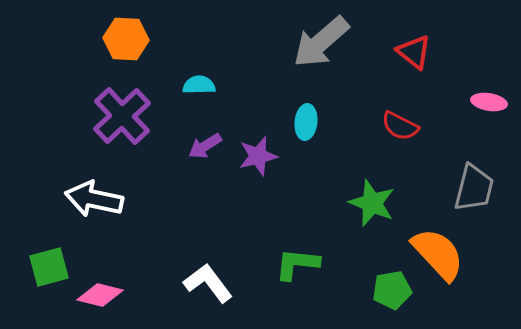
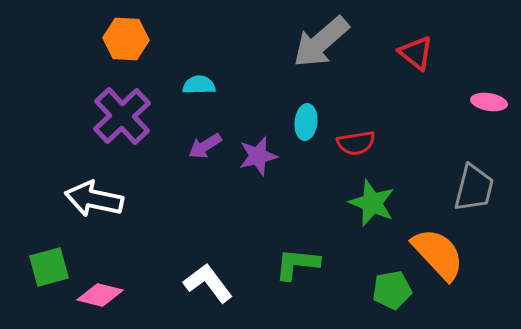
red triangle: moved 2 px right, 1 px down
red semicircle: moved 44 px left, 17 px down; rotated 36 degrees counterclockwise
